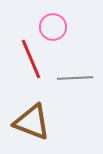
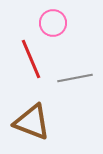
pink circle: moved 4 px up
gray line: rotated 8 degrees counterclockwise
